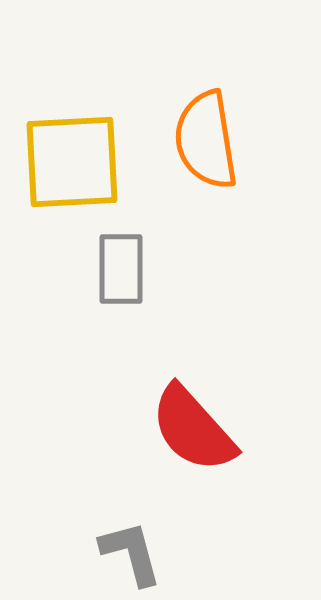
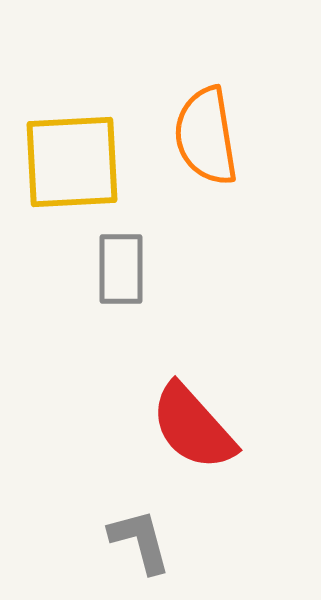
orange semicircle: moved 4 px up
red semicircle: moved 2 px up
gray L-shape: moved 9 px right, 12 px up
